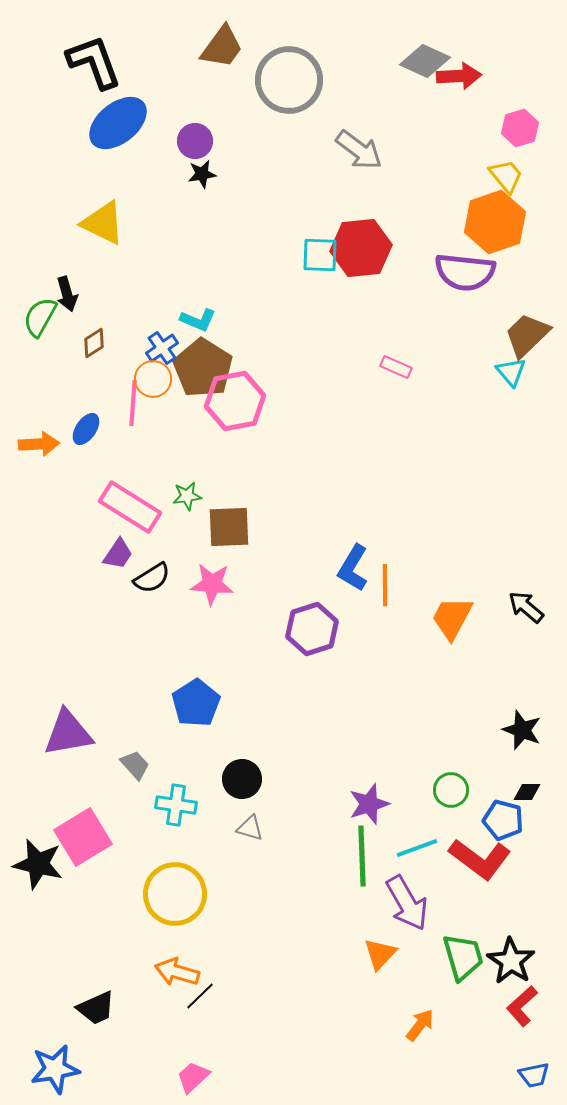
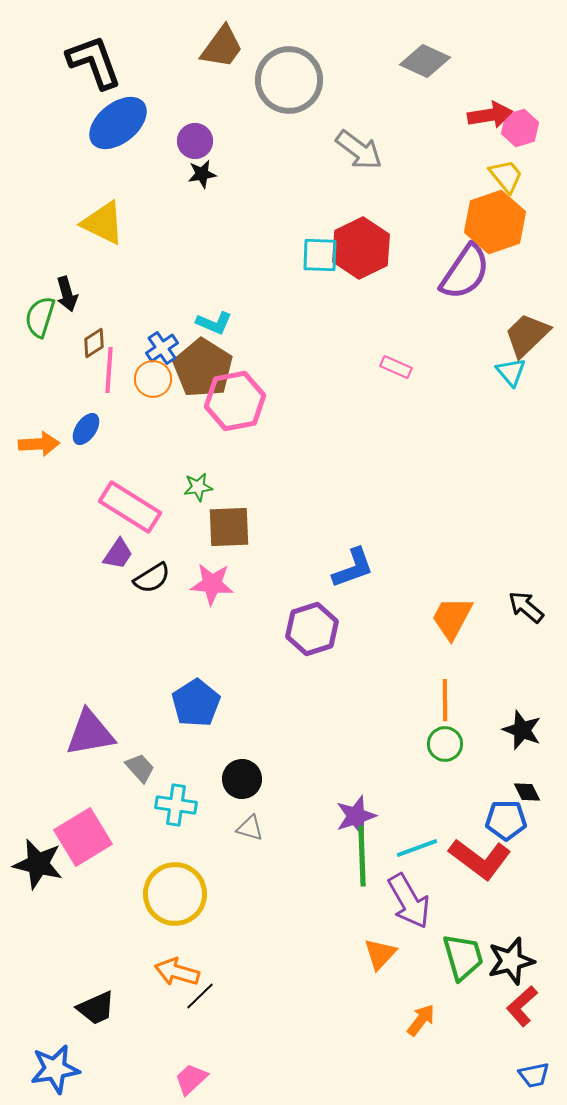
red arrow at (459, 76): moved 31 px right, 39 px down; rotated 6 degrees counterclockwise
red hexagon at (361, 248): rotated 20 degrees counterclockwise
purple semicircle at (465, 272): rotated 62 degrees counterclockwise
green semicircle at (40, 317): rotated 12 degrees counterclockwise
cyan L-shape at (198, 320): moved 16 px right, 3 px down
pink line at (133, 403): moved 24 px left, 33 px up
green star at (187, 496): moved 11 px right, 9 px up
blue L-shape at (353, 568): rotated 141 degrees counterclockwise
orange line at (385, 585): moved 60 px right, 115 px down
purple triangle at (68, 733): moved 22 px right
gray trapezoid at (135, 765): moved 5 px right, 3 px down
green circle at (451, 790): moved 6 px left, 46 px up
black diamond at (527, 792): rotated 64 degrees clockwise
purple star at (369, 804): moved 13 px left, 12 px down
blue pentagon at (503, 820): moved 3 px right; rotated 15 degrees counterclockwise
purple arrow at (407, 903): moved 2 px right, 2 px up
black star at (511, 961): rotated 24 degrees clockwise
orange arrow at (420, 1025): moved 1 px right, 5 px up
pink trapezoid at (193, 1077): moved 2 px left, 2 px down
